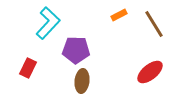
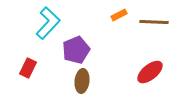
brown line: moved 2 px up; rotated 56 degrees counterclockwise
purple pentagon: rotated 24 degrees counterclockwise
